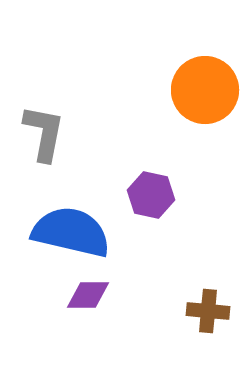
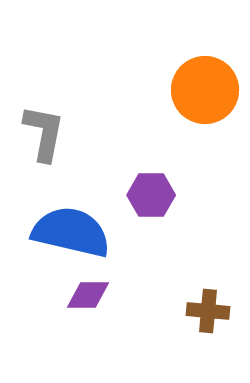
purple hexagon: rotated 12 degrees counterclockwise
